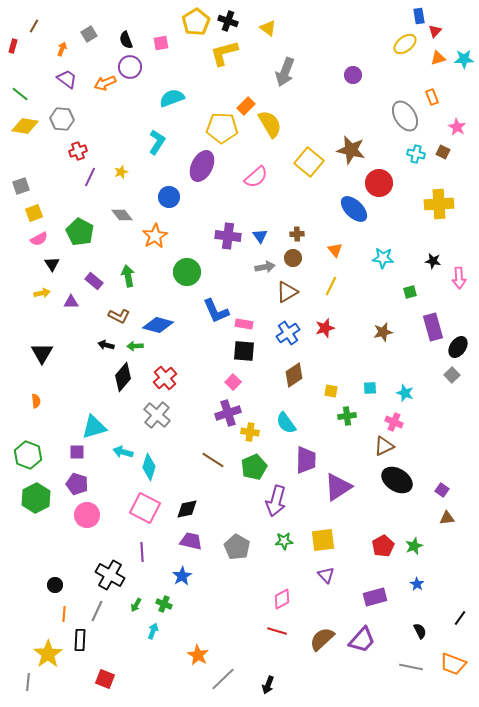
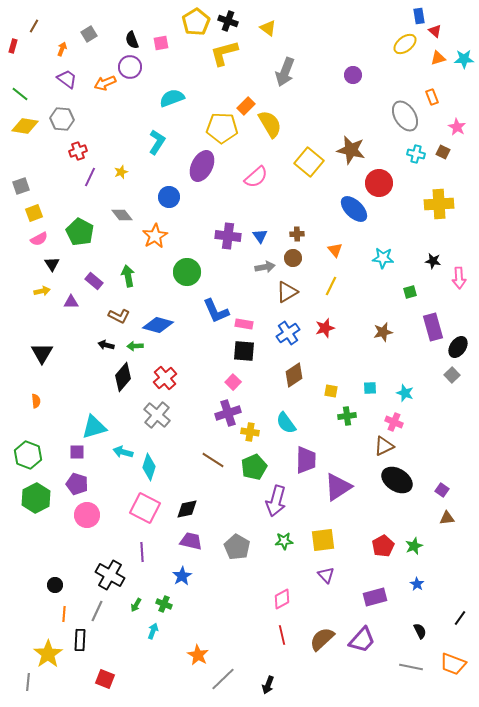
red triangle at (435, 31): rotated 32 degrees counterclockwise
black semicircle at (126, 40): moved 6 px right
yellow arrow at (42, 293): moved 2 px up
red line at (277, 631): moved 5 px right, 4 px down; rotated 60 degrees clockwise
